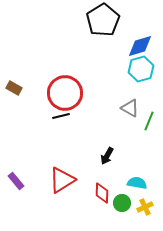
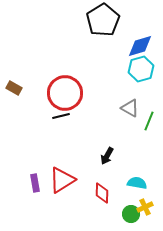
purple rectangle: moved 19 px right, 2 px down; rotated 30 degrees clockwise
green circle: moved 9 px right, 11 px down
